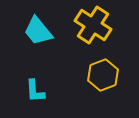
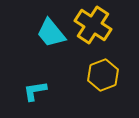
cyan trapezoid: moved 13 px right, 2 px down
cyan L-shape: rotated 85 degrees clockwise
